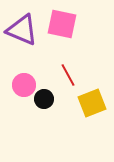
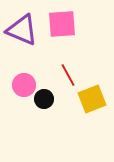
pink square: rotated 16 degrees counterclockwise
yellow square: moved 4 px up
